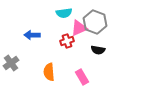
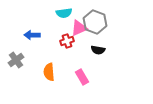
gray cross: moved 5 px right, 3 px up
